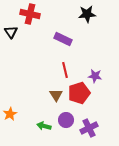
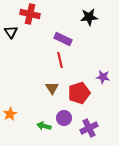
black star: moved 2 px right, 3 px down
red line: moved 5 px left, 10 px up
purple star: moved 8 px right, 1 px down
brown triangle: moved 4 px left, 7 px up
purple circle: moved 2 px left, 2 px up
